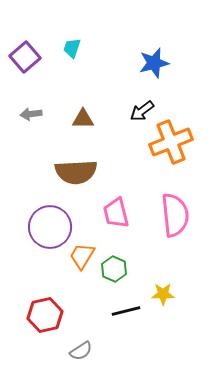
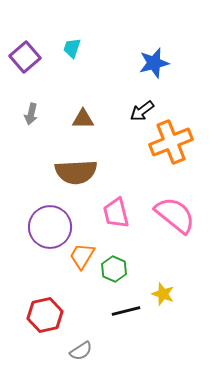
gray arrow: rotated 70 degrees counterclockwise
pink semicircle: rotated 45 degrees counterclockwise
yellow star: rotated 20 degrees clockwise
